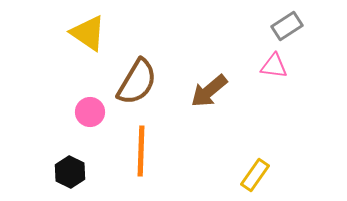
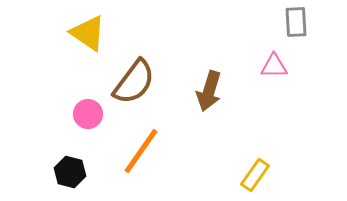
gray rectangle: moved 9 px right, 4 px up; rotated 60 degrees counterclockwise
pink triangle: rotated 8 degrees counterclockwise
brown semicircle: moved 3 px left; rotated 6 degrees clockwise
brown arrow: rotated 33 degrees counterclockwise
pink circle: moved 2 px left, 2 px down
orange line: rotated 33 degrees clockwise
black hexagon: rotated 12 degrees counterclockwise
